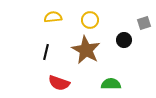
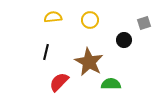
brown star: moved 3 px right, 12 px down
red semicircle: moved 1 px up; rotated 115 degrees clockwise
